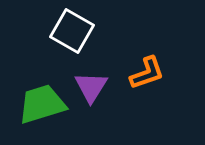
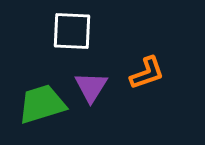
white square: rotated 27 degrees counterclockwise
